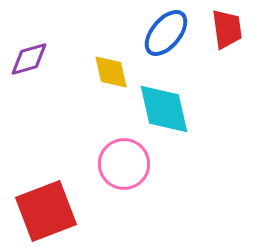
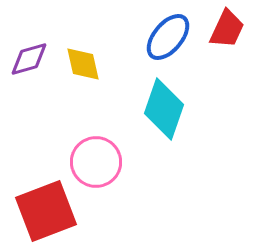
red trapezoid: rotated 33 degrees clockwise
blue ellipse: moved 2 px right, 4 px down
yellow diamond: moved 28 px left, 8 px up
cyan diamond: rotated 32 degrees clockwise
pink circle: moved 28 px left, 2 px up
